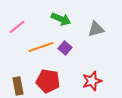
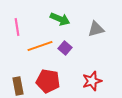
green arrow: moved 1 px left
pink line: rotated 60 degrees counterclockwise
orange line: moved 1 px left, 1 px up
